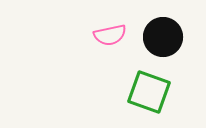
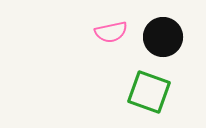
pink semicircle: moved 1 px right, 3 px up
